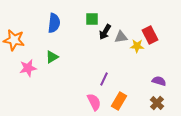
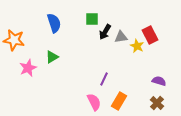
blue semicircle: rotated 24 degrees counterclockwise
yellow star: rotated 24 degrees clockwise
pink star: rotated 12 degrees counterclockwise
